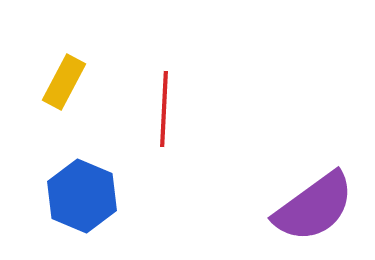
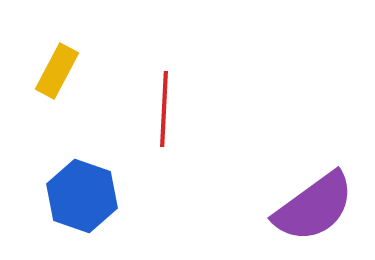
yellow rectangle: moved 7 px left, 11 px up
blue hexagon: rotated 4 degrees counterclockwise
